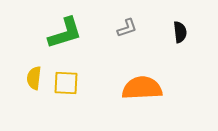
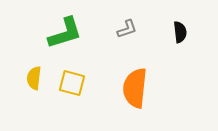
gray L-shape: moved 1 px down
yellow square: moved 6 px right; rotated 12 degrees clockwise
orange semicircle: moved 7 px left; rotated 81 degrees counterclockwise
